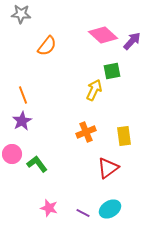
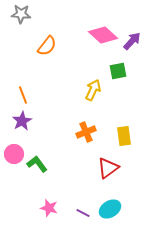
green square: moved 6 px right
yellow arrow: moved 1 px left
pink circle: moved 2 px right
